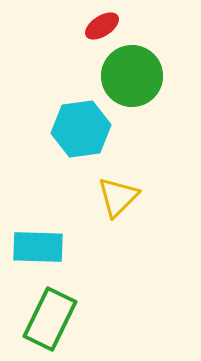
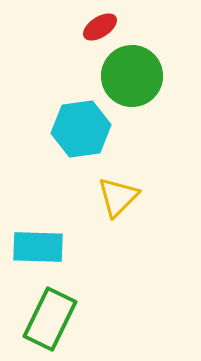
red ellipse: moved 2 px left, 1 px down
